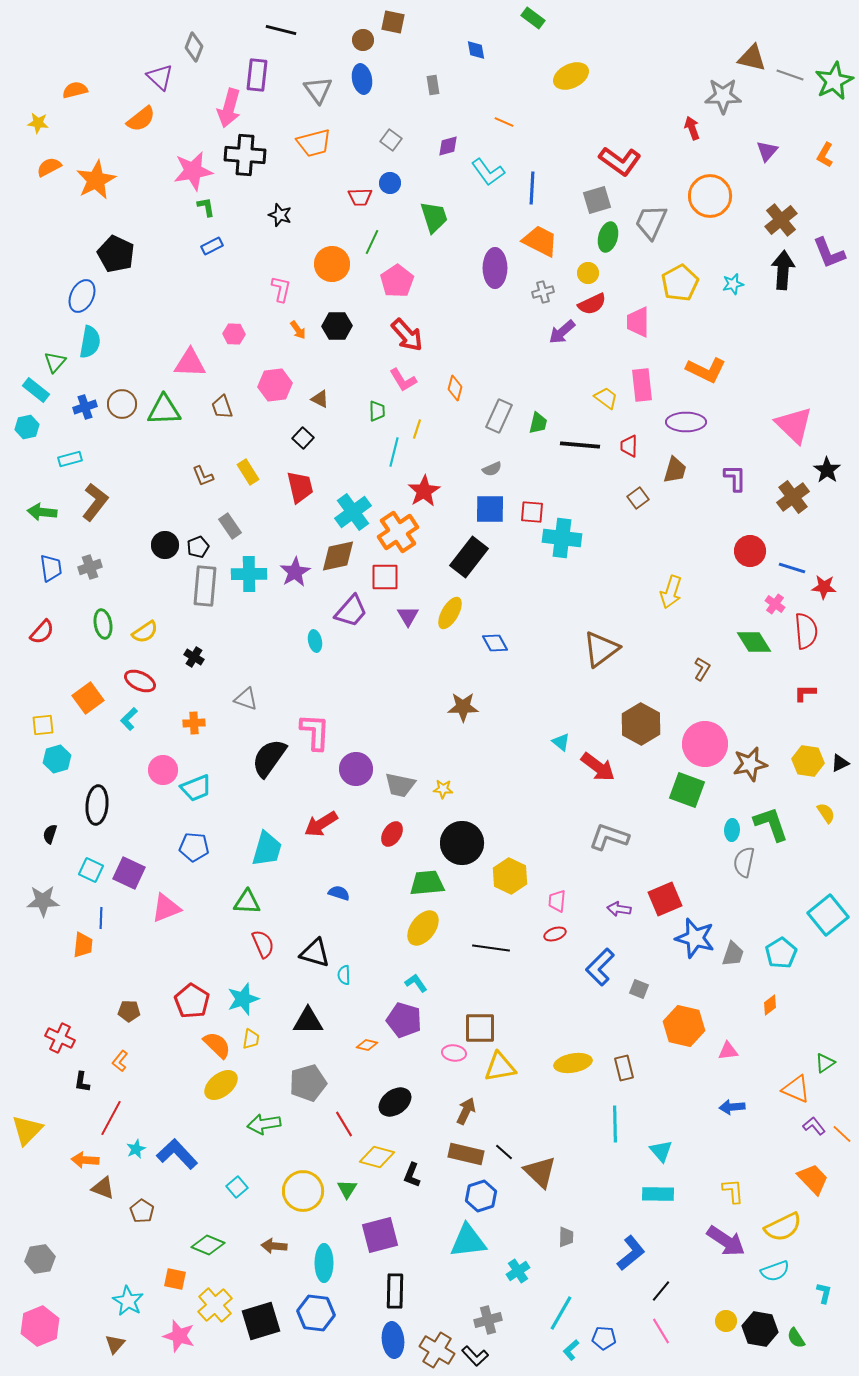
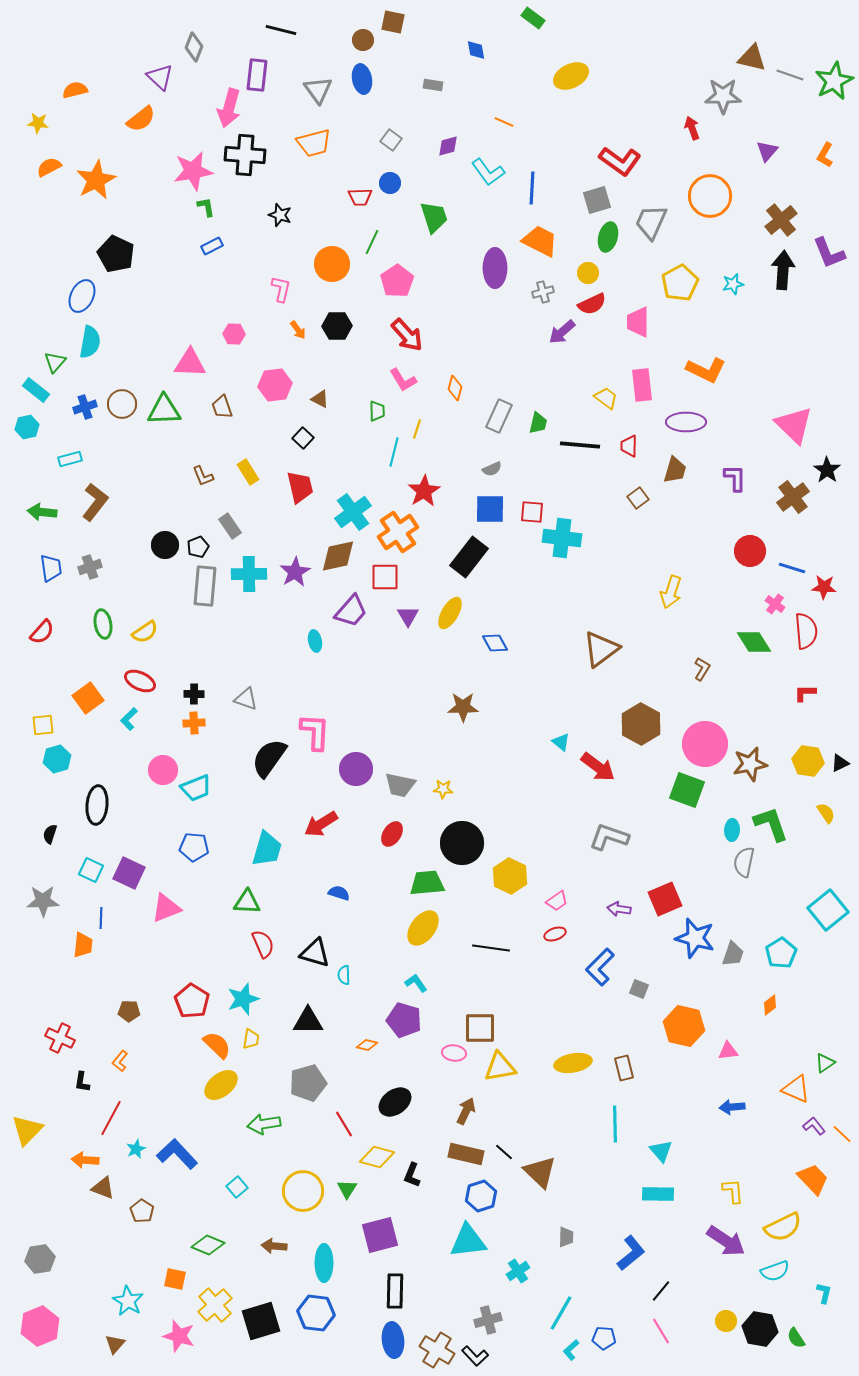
gray rectangle at (433, 85): rotated 72 degrees counterclockwise
black cross at (194, 657): moved 37 px down; rotated 30 degrees counterclockwise
pink trapezoid at (557, 901): rotated 130 degrees counterclockwise
cyan square at (828, 915): moved 5 px up
